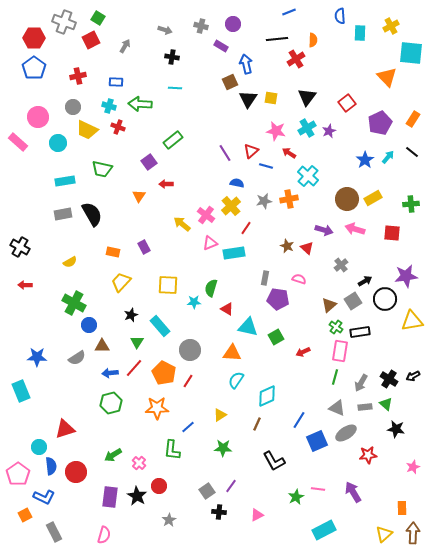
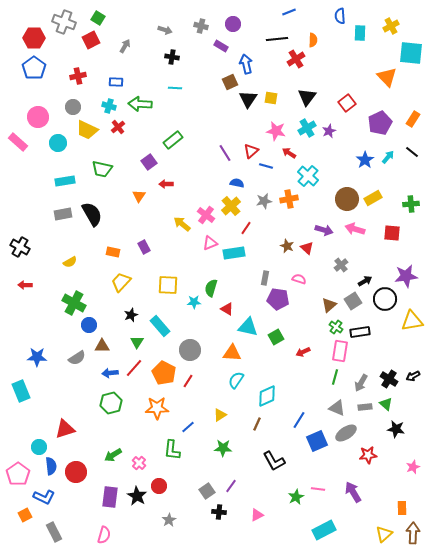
red cross at (118, 127): rotated 32 degrees clockwise
